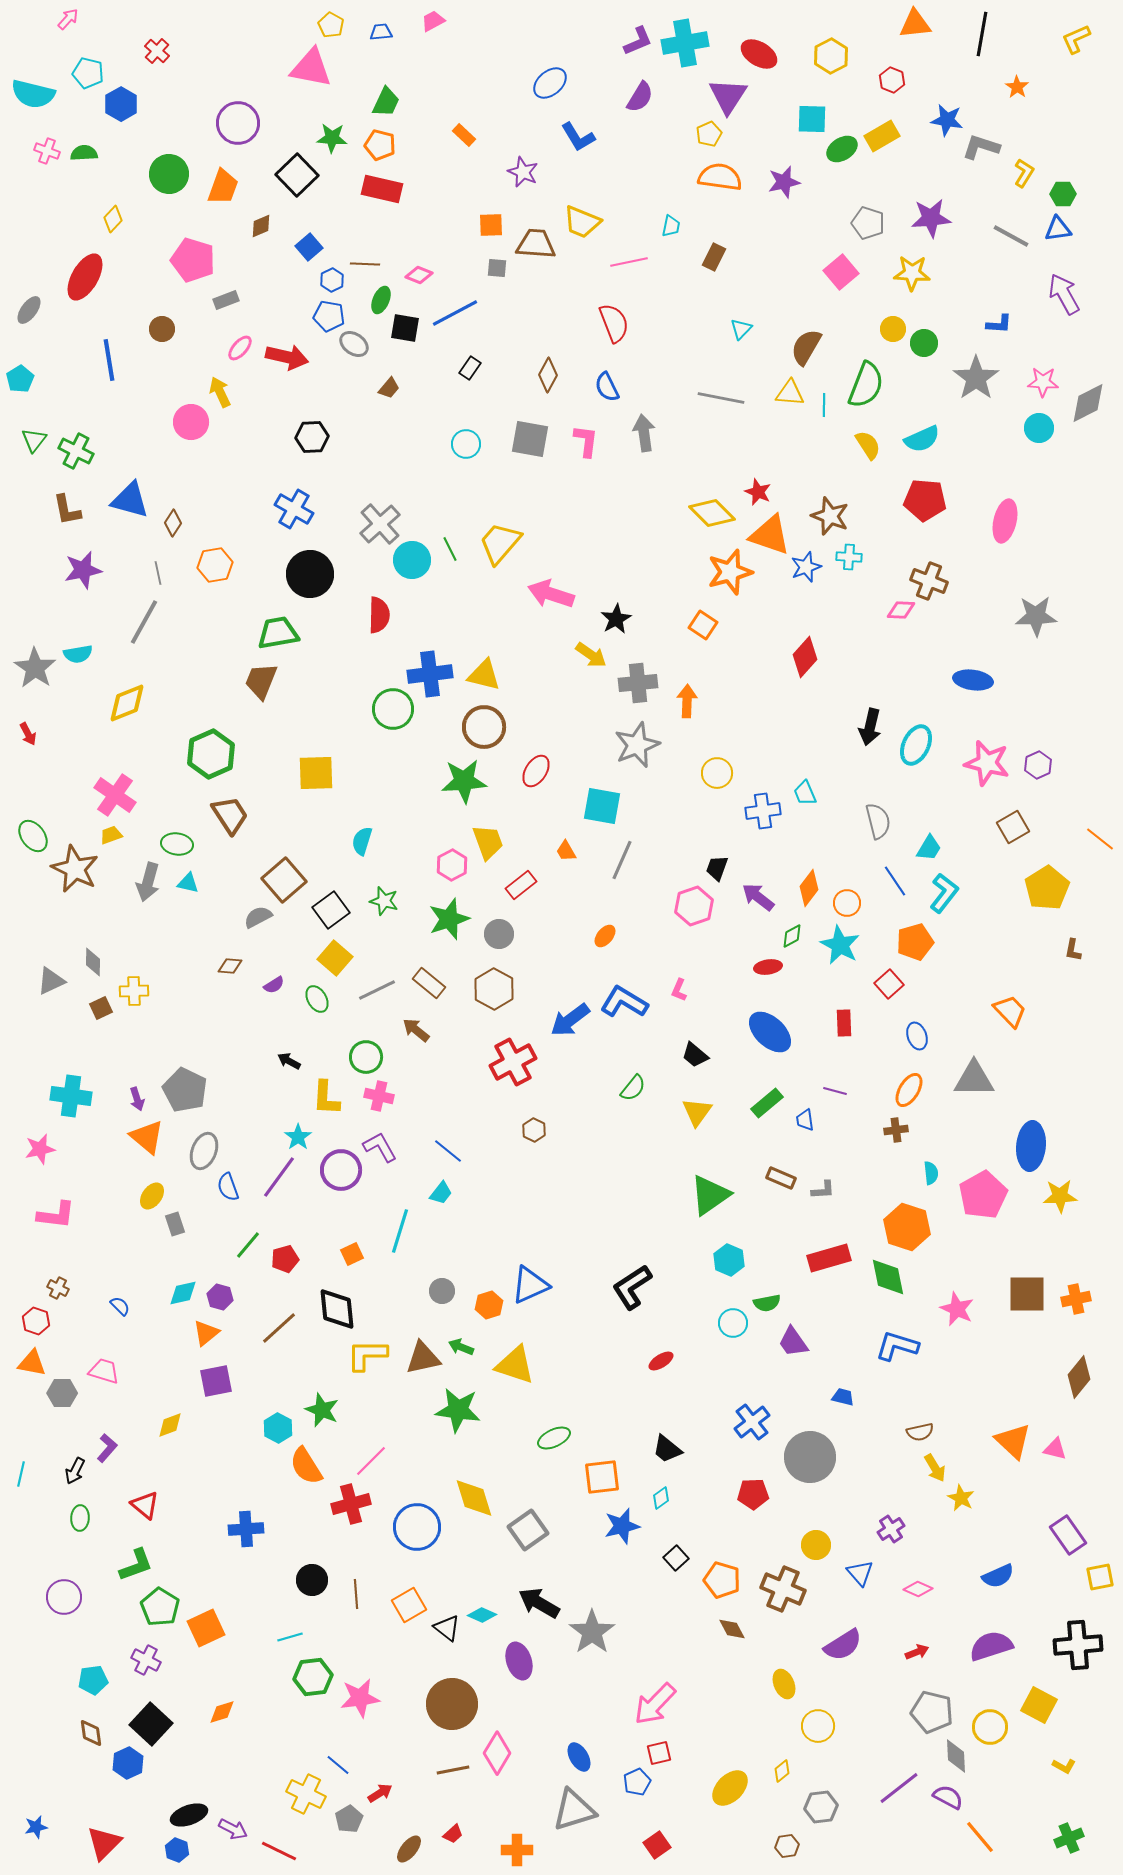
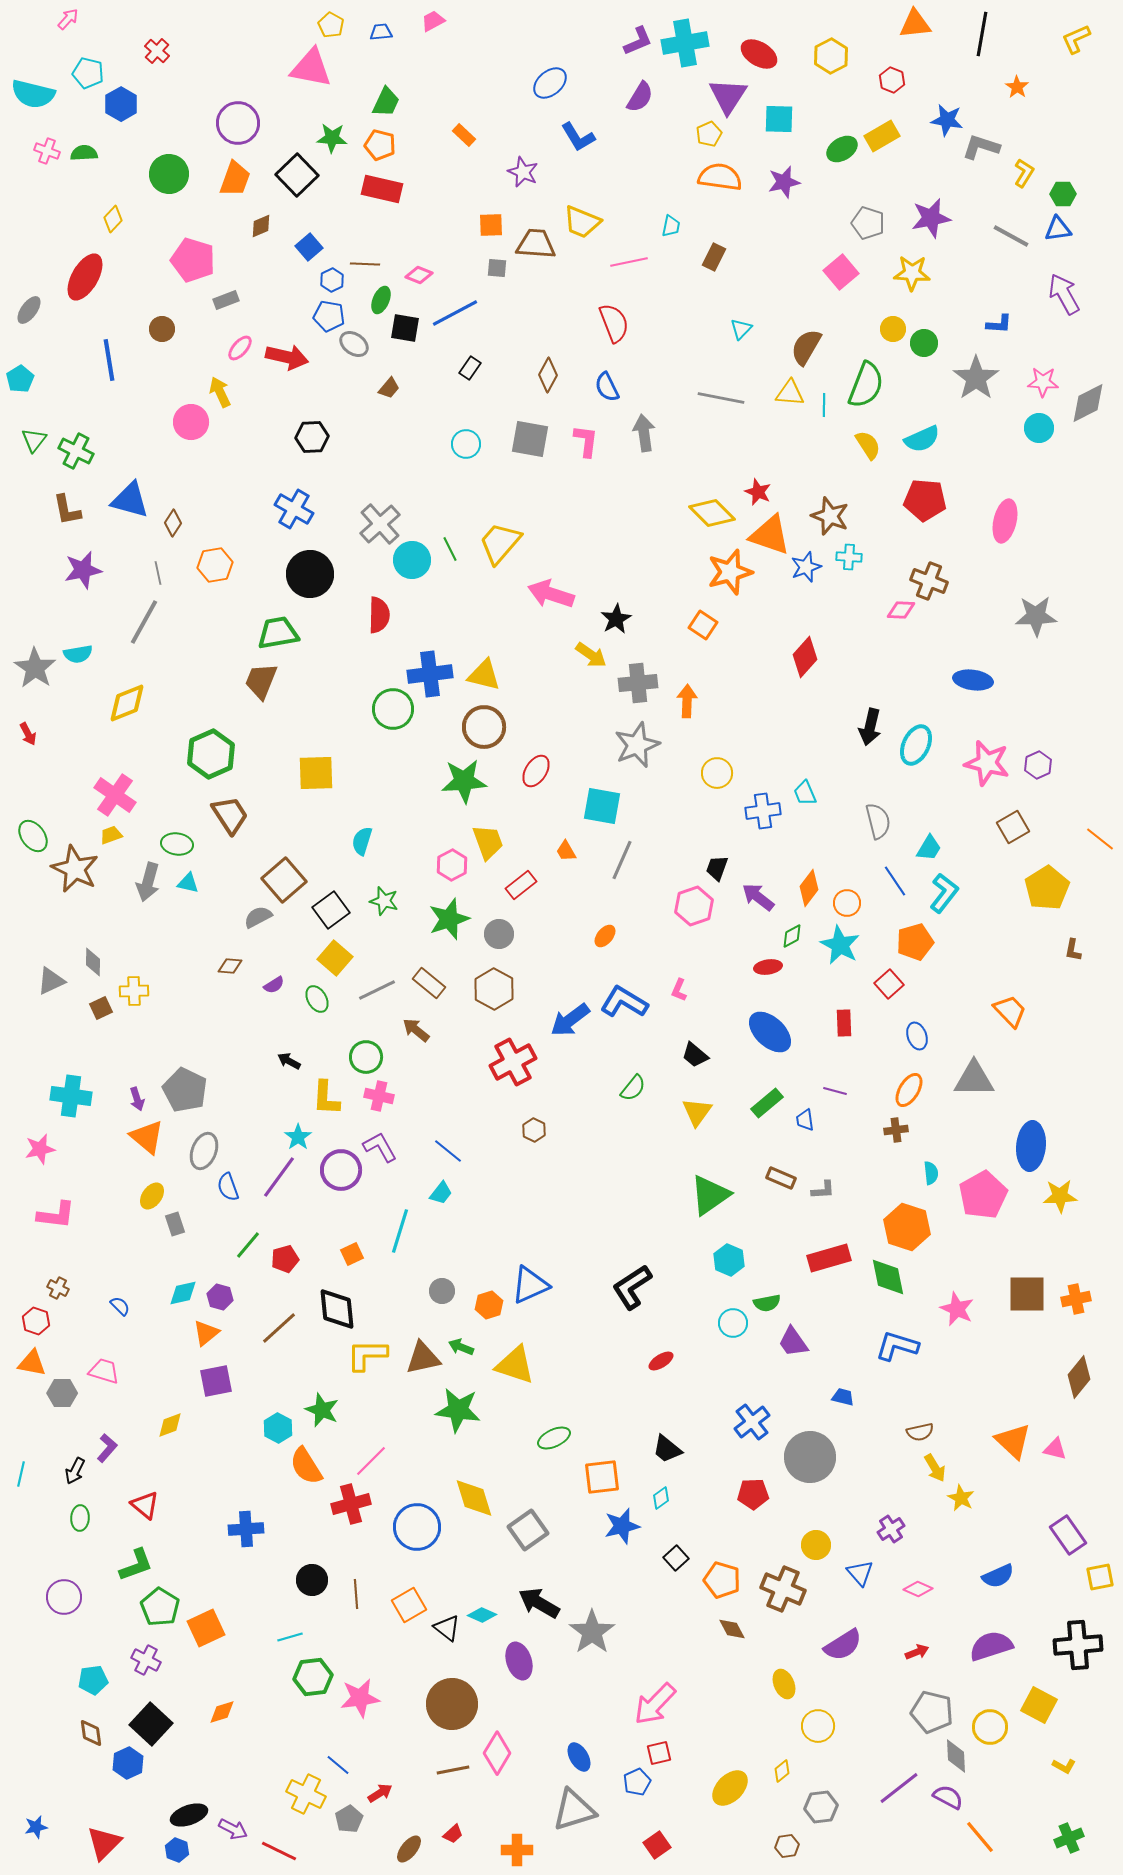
cyan square at (812, 119): moved 33 px left
orange trapezoid at (223, 187): moved 12 px right, 8 px up
purple star at (931, 218): rotated 6 degrees counterclockwise
